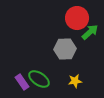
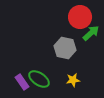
red circle: moved 3 px right, 1 px up
green arrow: moved 1 px right, 1 px down
gray hexagon: moved 1 px up; rotated 15 degrees clockwise
yellow star: moved 2 px left, 1 px up
